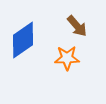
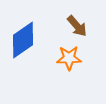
orange star: moved 2 px right
